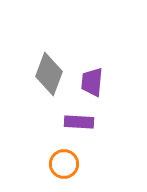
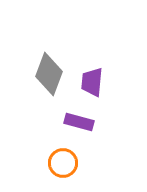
purple rectangle: rotated 12 degrees clockwise
orange circle: moved 1 px left, 1 px up
